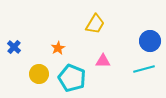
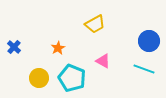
yellow trapezoid: rotated 30 degrees clockwise
blue circle: moved 1 px left
pink triangle: rotated 28 degrees clockwise
cyan line: rotated 35 degrees clockwise
yellow circle: moved 4 px down
